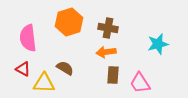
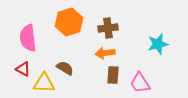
brown cross: rotated 18 degrees counterclockwise
orange arrow: moved 1 px left, 1 px down
